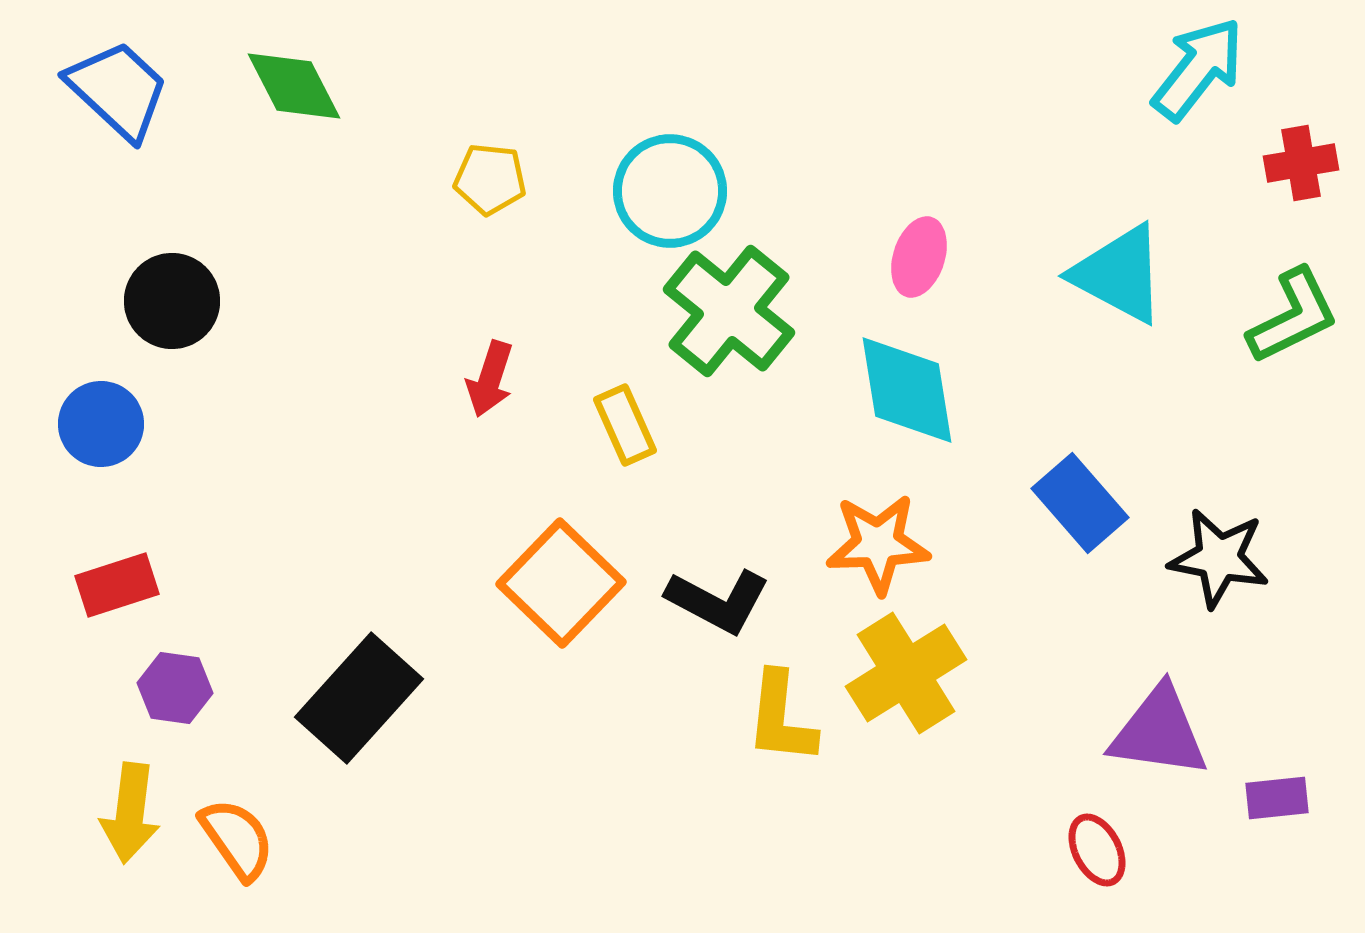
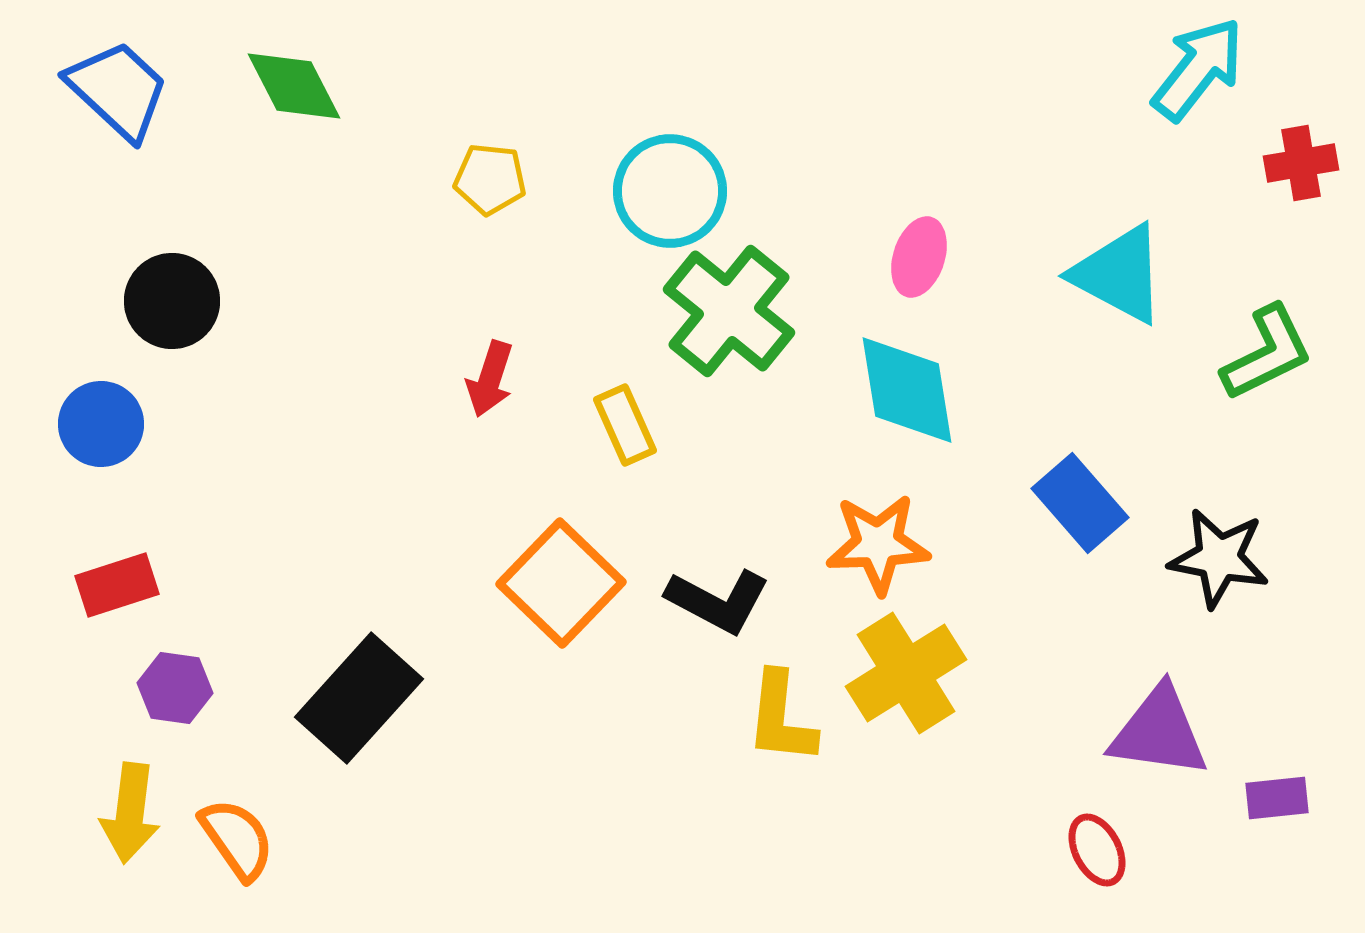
green L-shape: moved 26 px left, 37 px down
